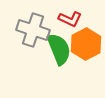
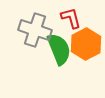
red L-shape: moved 1 px right, 1 px up; rotated 130 degrees counterclockwise
gray cross: moved 2 px right
